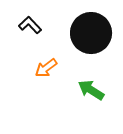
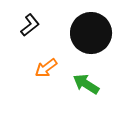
black L-shape: rotated 95 degrees clockwise
green arrow: moved 5 px left, 6 px up
